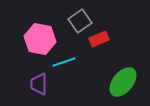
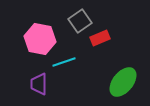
red rectangle: moved 1 px right, 1 px up
